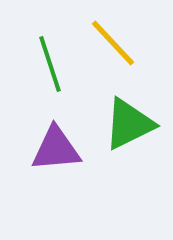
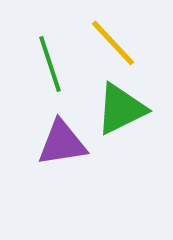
green triangle: moved 8 px left, 15 px up
purple triangle: moved 6 px right, 6 px up; rotated 4 degrees counterclockwise
